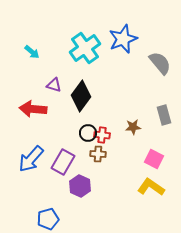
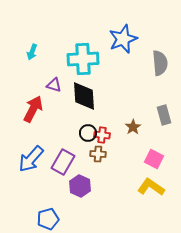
cyan cross: moved 2 px left, 11 px down; rotated 32 degrees clockwise
cyan arrow: rotated 70 degrees clockwise
gray semicircle: rotated 35 degrees clockwise
black diamond: moved 3 px right; rotated 40 degrees counterclockwise
red arrow: rotated 112 degrees clockwise
brown star: rotated 28 degrees counterclockwise
